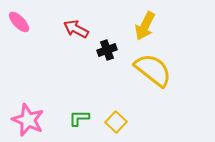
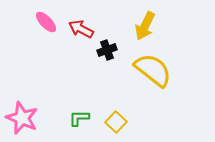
pink ellipse: moved 27 px right
red arrow: moved 5 px right
pink star: moved 6 px left, 2 px up
